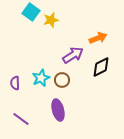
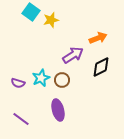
purple semicircle: moved 3 px right; rotated 72 degrees counterclockwise
